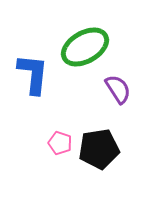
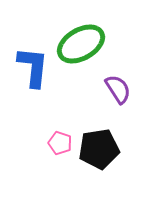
green ellipse: moved 4 px left, 3 px up
blue L-shape: moved 7 px up
